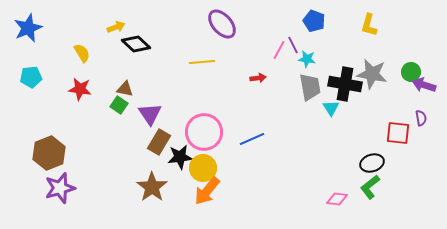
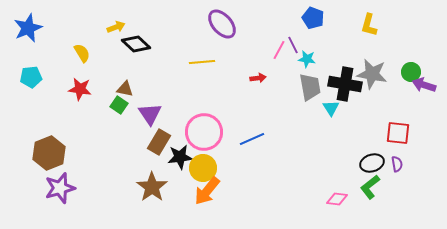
blue pentagon: moved 1 px left, 3 px up
purple semicircle: moved 24 px left, 46 px down
